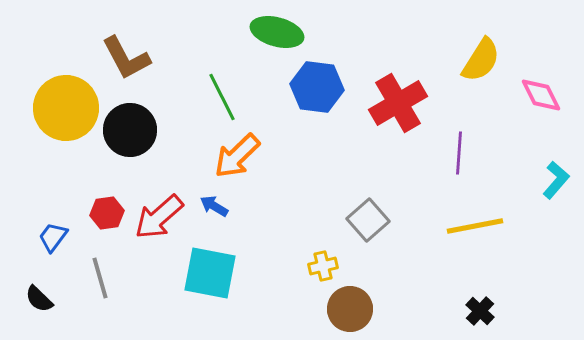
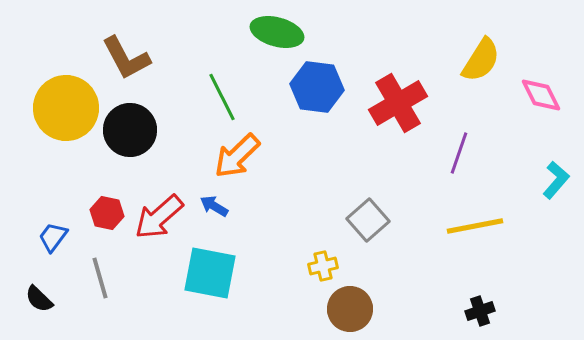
purple line: rotated 15 degrees clockwise
red hexagon: rotated 20 degrees clockwise
black cross: rotated 28 degrees clockwise
